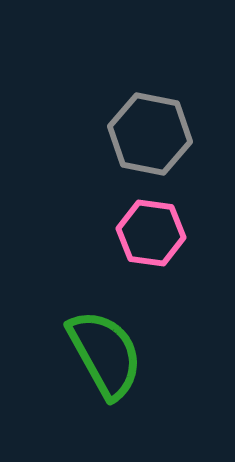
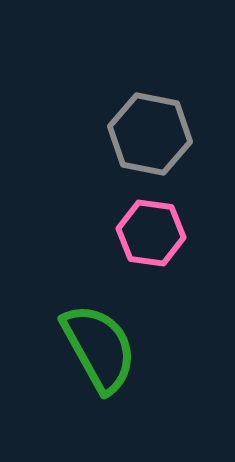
green semicircle: moved 6 px left, 6 px up
